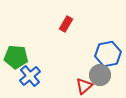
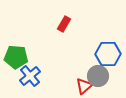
red rectangle: moved 2 px left
blue hexagon: rotated 10 degrees clockwise
gray circle: moved 2 px left, 1 px down
